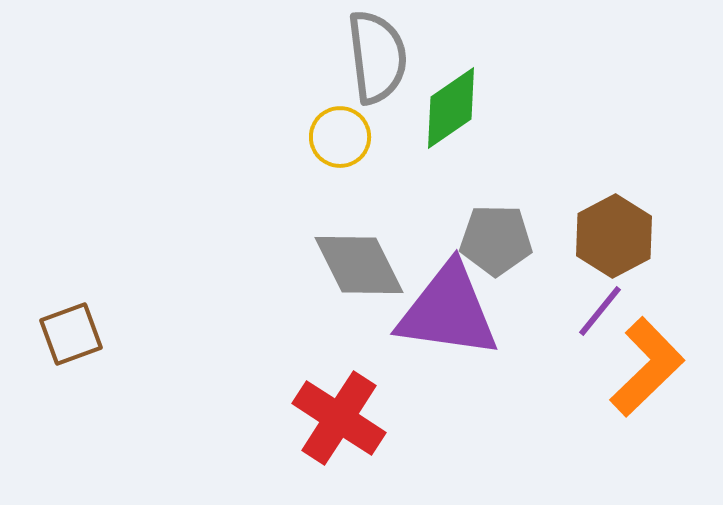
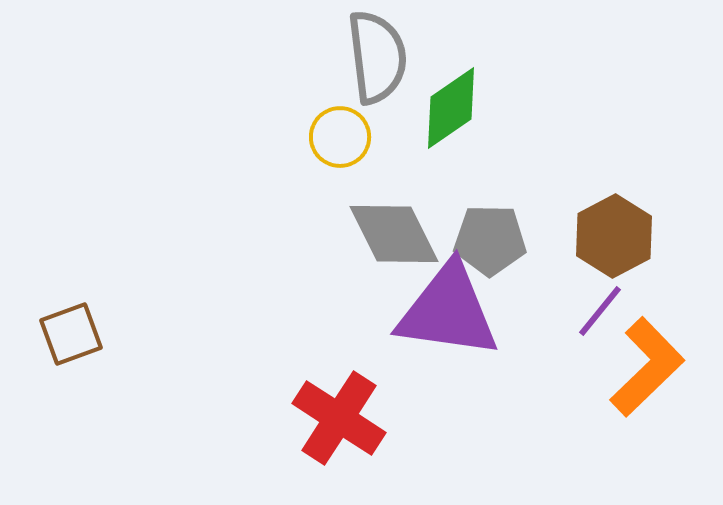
gray pentagon: moved 6 px left
gray diamond: moved 35 px right, 31 px up
